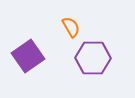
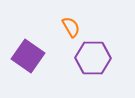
purple square: rotated 20 degrees counterclockwise
